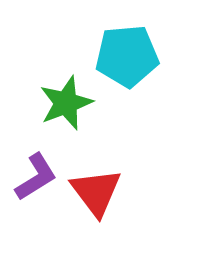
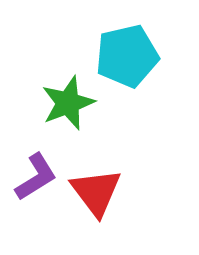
cyan pentagon: rotated 8 degrees counterclockwise
green star: moved 2 px right
